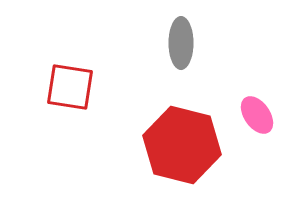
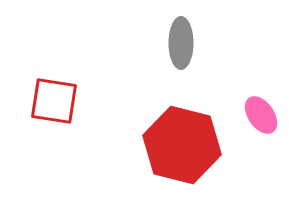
red square: moved 16 px left, 14 px down
pink ellipse: moved 4 px right
